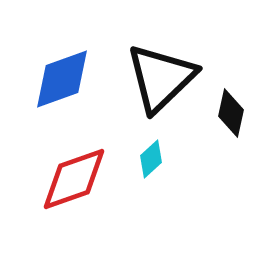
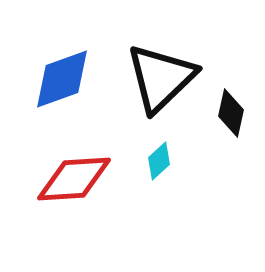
cyan diamond: moved 8 px right, 2 px down
red diamond: rotated 16 degrees clockwise
